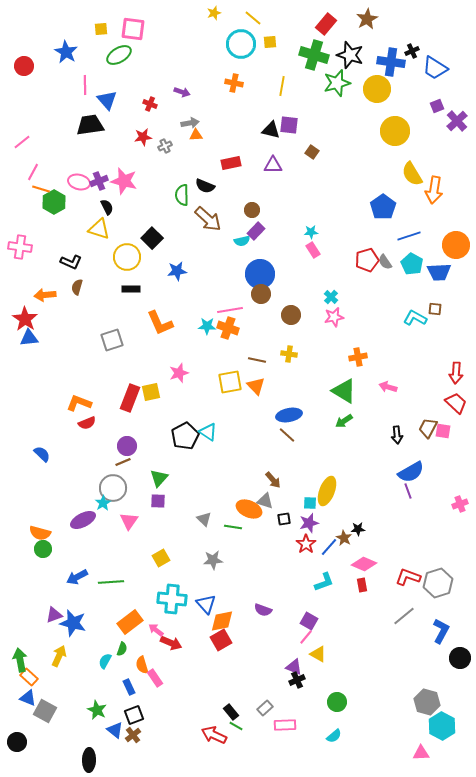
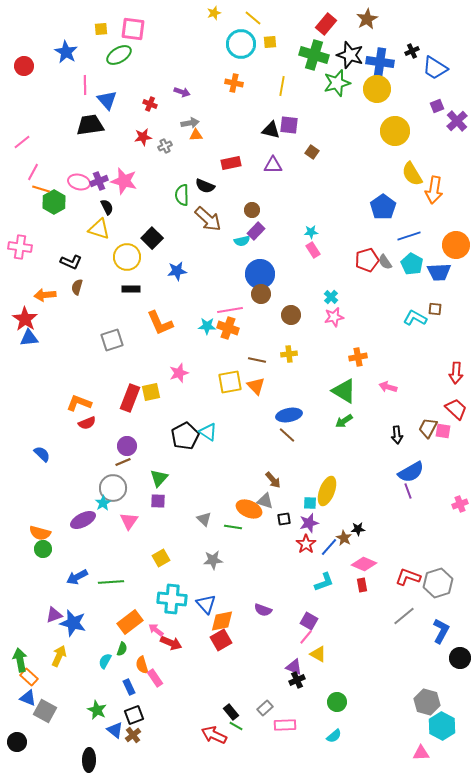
blue cross at (391, 62): moved 11 px left
yellow cross at (289, 354): rotated 14 degrees counterclockwise
red trapezoid at (456, 403): moved 6 px down
